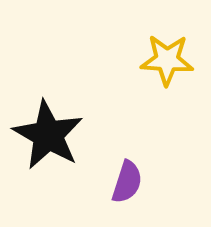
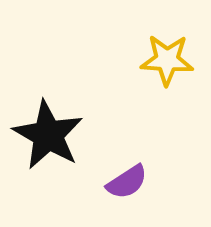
purple semicircle: rotated 39 degrees clockwise
